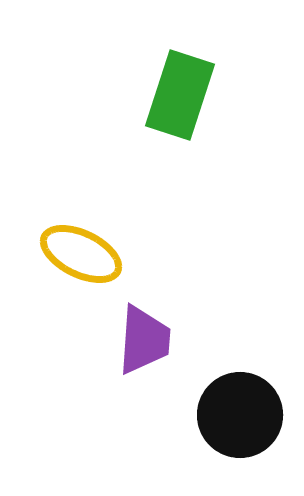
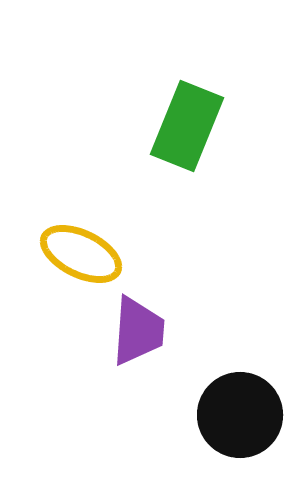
green rectangle: moved 7 px right, 31 px down; rotated 4 degrees clockwise
purple trapezoid: moved 6 px left, 9 px up
